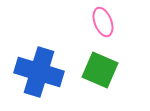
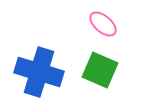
pink ellipse: moved 2 px down; rotated 28 degrees counterclockwise
